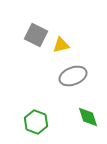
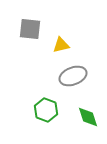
gray square: moved 6 px left, 6 px up; rotated 20 degrees counterclockwise
green hexagon: moved 10 px right, 12 px up
